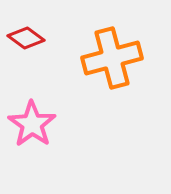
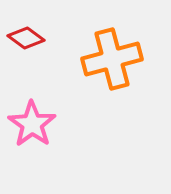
orange cross: moved 1 px down
